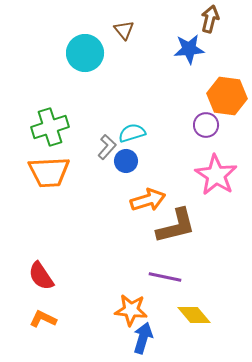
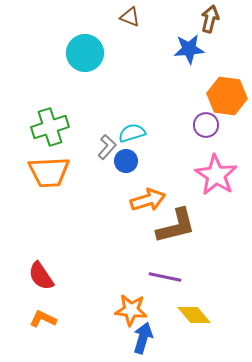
brown triangle: moved 6 px right, 13 px up; rotated 30 degrees counterclockwise
